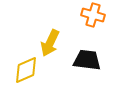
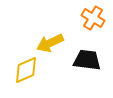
orange cross: moved 3 px down; rotated 15 degrees clockwise
yellow arrow: rotated 40 degrees clockwise
